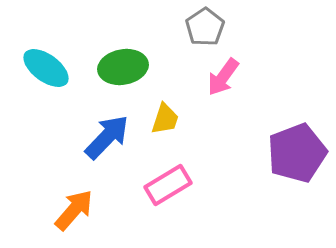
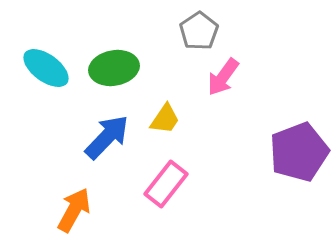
gray pentagon: moved 6 px left, 4 px down
green ellipse: moved 9 px left, 1 px down
yellow trapezoid: rotated 16 degrees clockwise
purple pentagon: moved 2 px right, 1 px up
pink rectangle: moved 2 px left, 1 px up; rotated 21 degrees counterclockwise
orange arrow: rotated 12 degrees counterclockwise
